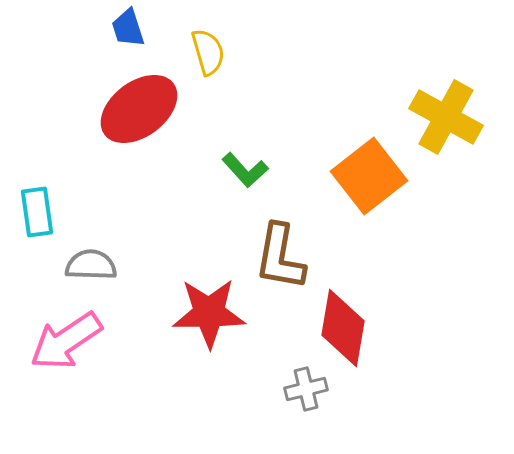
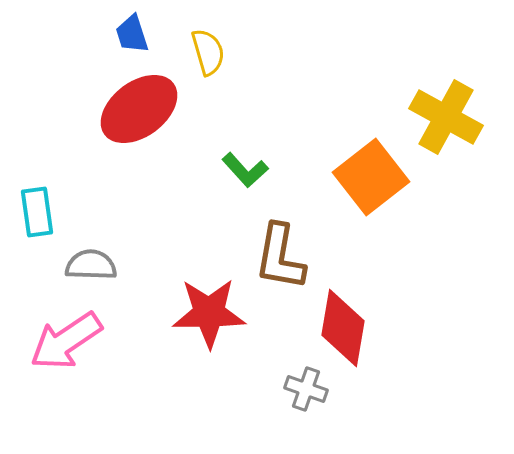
blue trapezoid: moved 4 px right, 6 px down
orange square: moved 2 px right, 1 px down
gray cross: rotated 33 degrees clockwise
